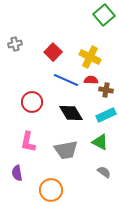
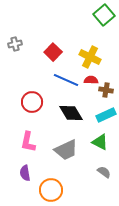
gray trapezoid: rotated 15 degrees counterclockwise
purple semicircle: moved 8 px right
